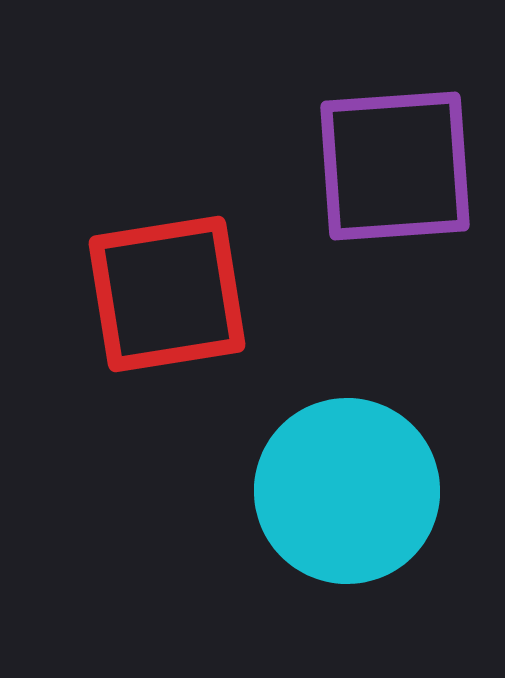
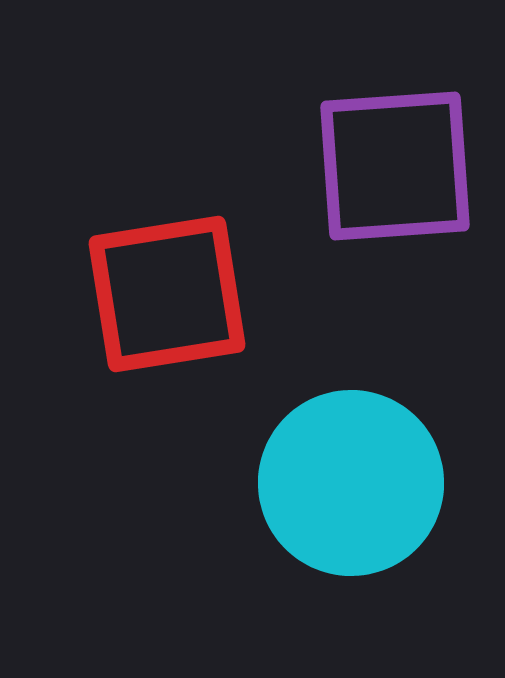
cyan circle: moved 4 px right, 8 px up
